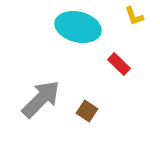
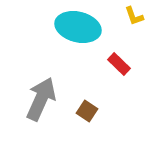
gray arrow: rotated 21 degrees counterclockwise
